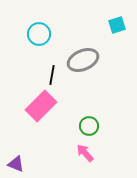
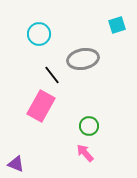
gray ellipse: moved 1 px up; rotated 12 degrees clockwise
black line: rotated 48 degrees counterclockwise
pink rectangle: rotated 16 degrees counterclockwise
